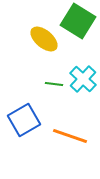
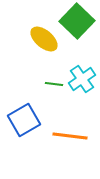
green square: moved 1 px left; rotated 12 degrees clockwise
cyan cross: moved 1 px left; rotated 12 degrees clockwise
orange line: rotated 12 degrees counterclockwise
